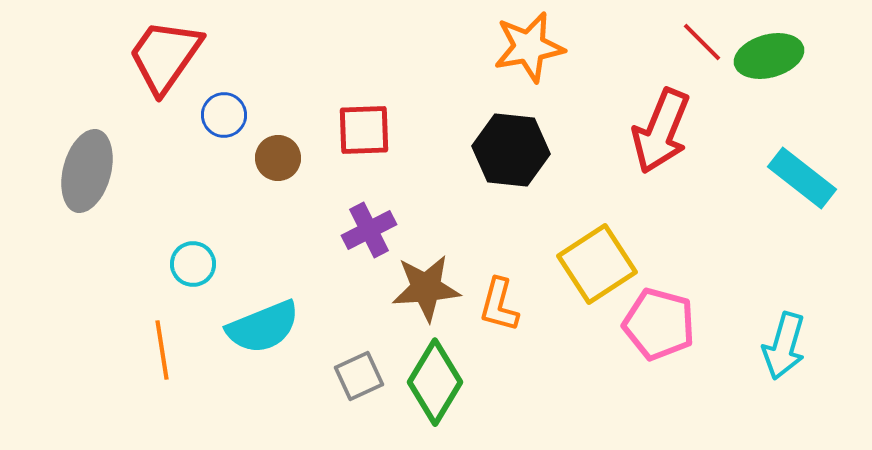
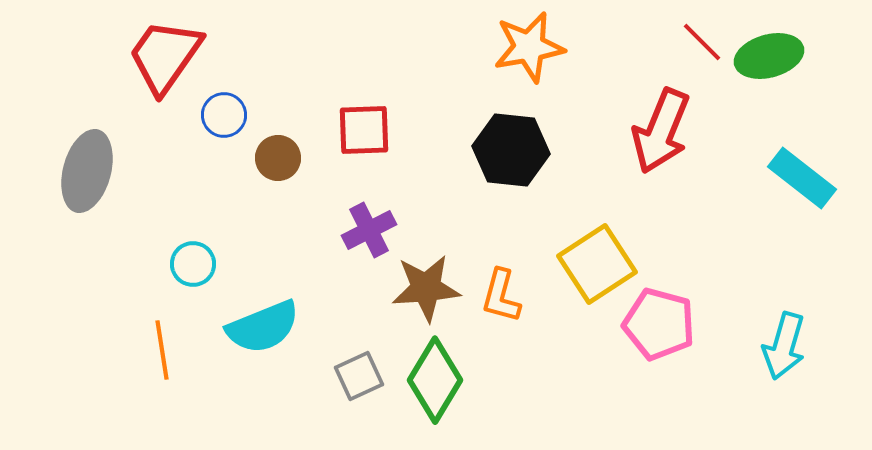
orange L-shape: moved 2 px right, 9 px up
green diamond: moved 2 px up
